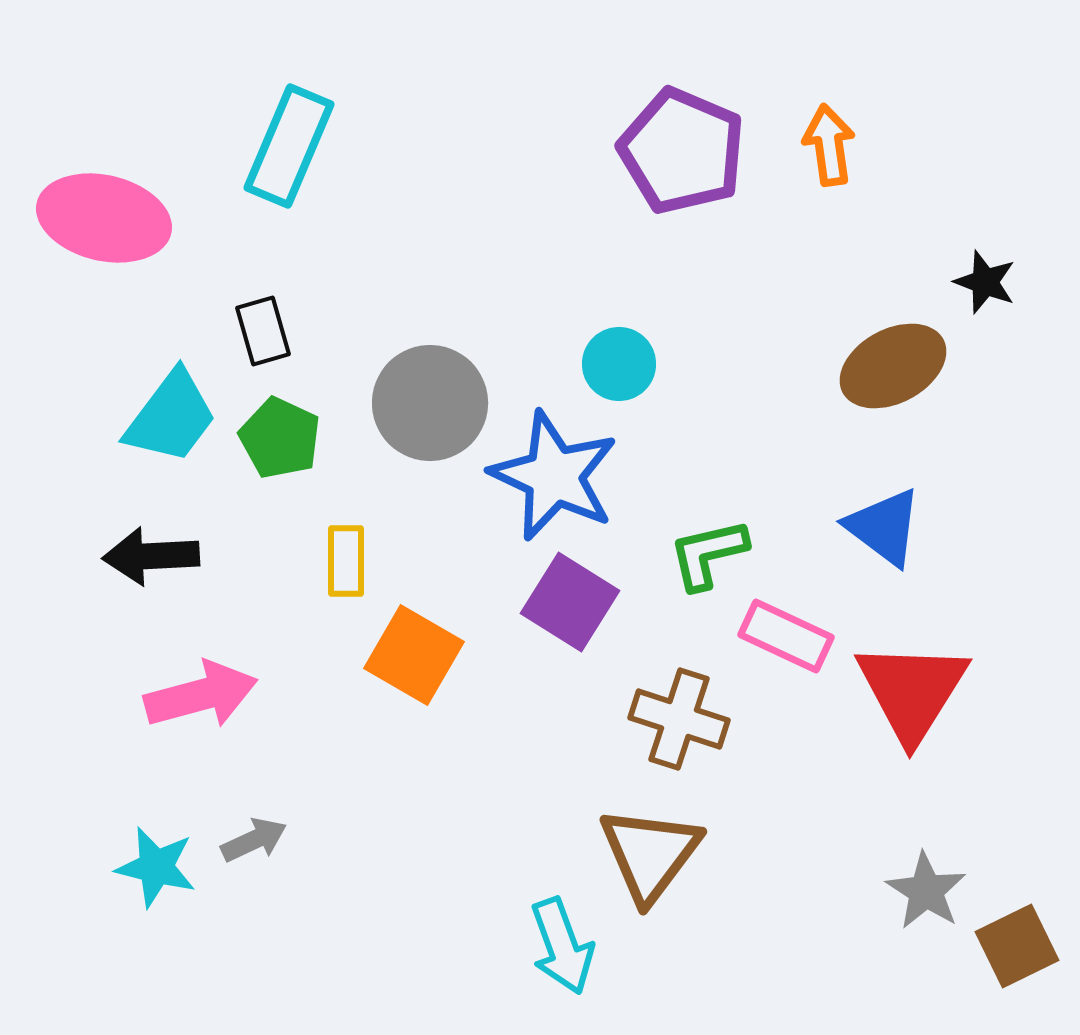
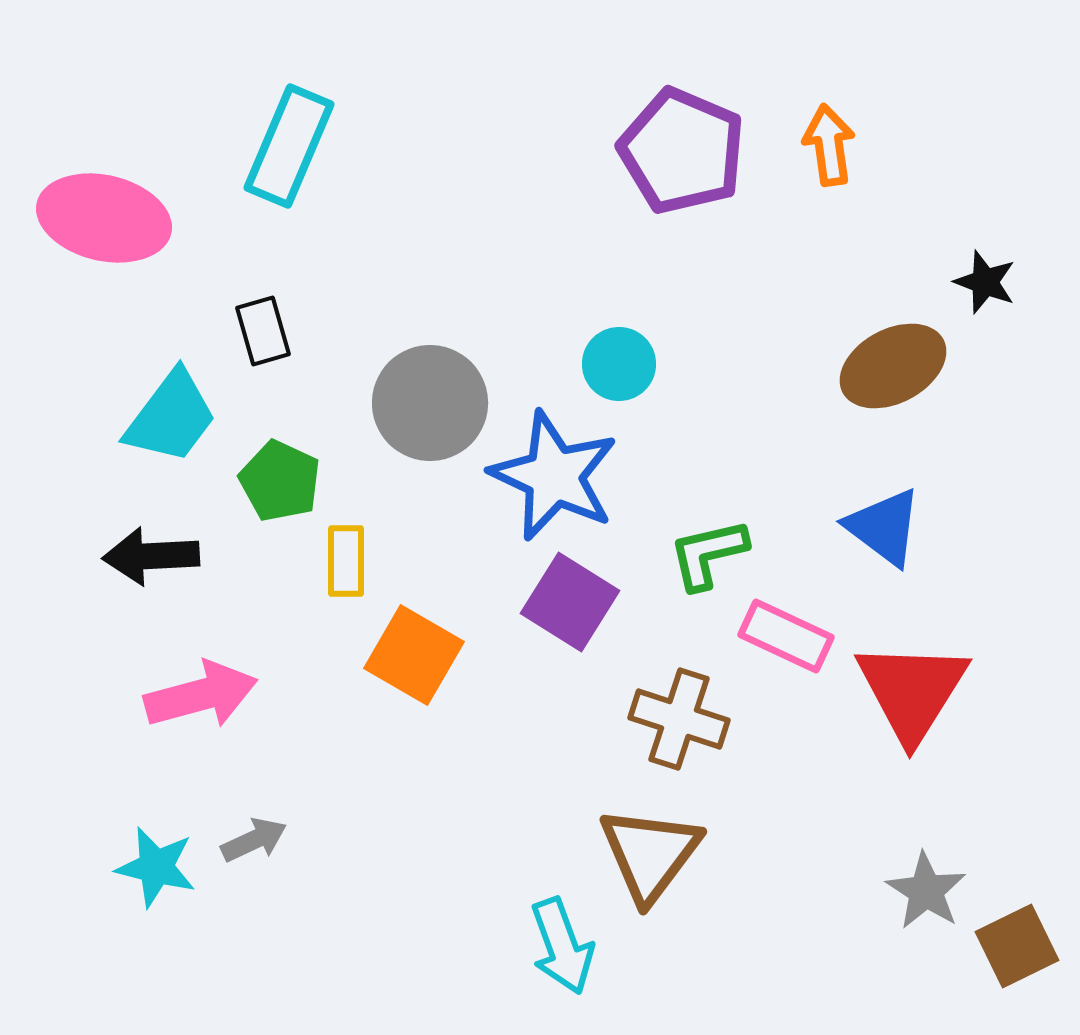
green pentagon: moved 43 px down
